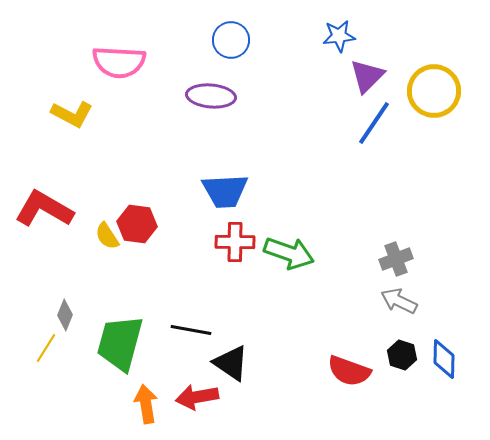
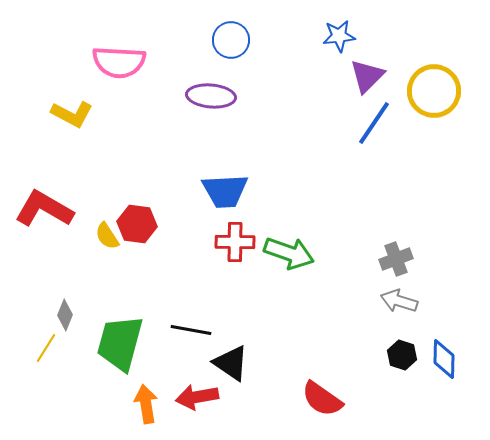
gray arrow: rotated 9 degrees counterclockwise
red semicircle: moved 27 px left, 28 px down; rotated 15 degrees clockwise
